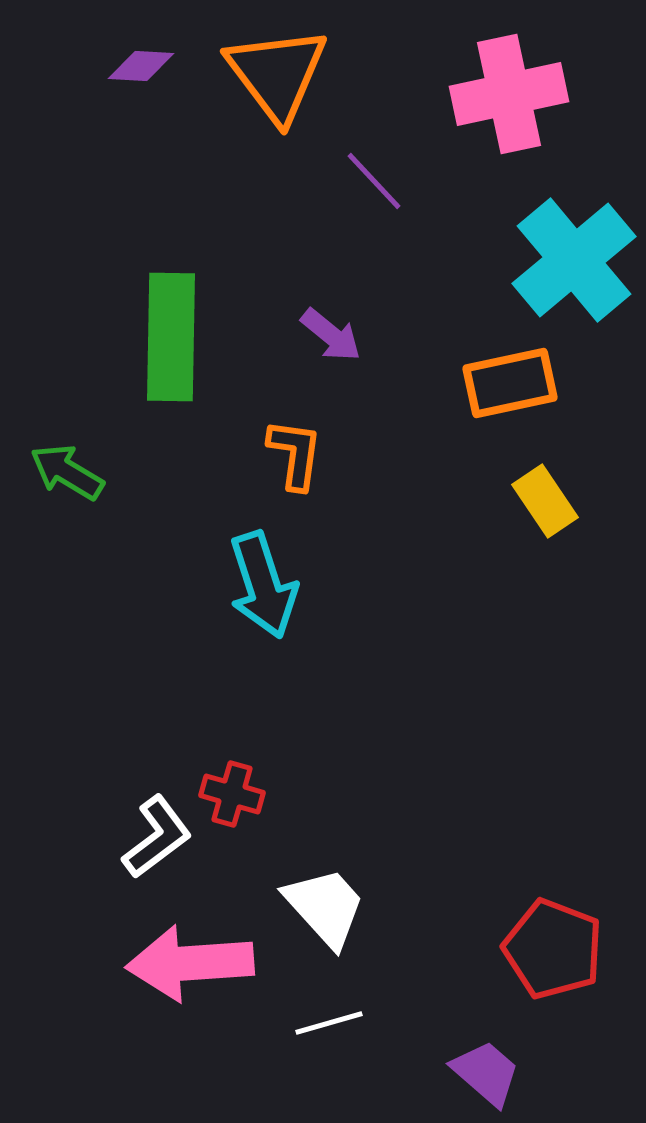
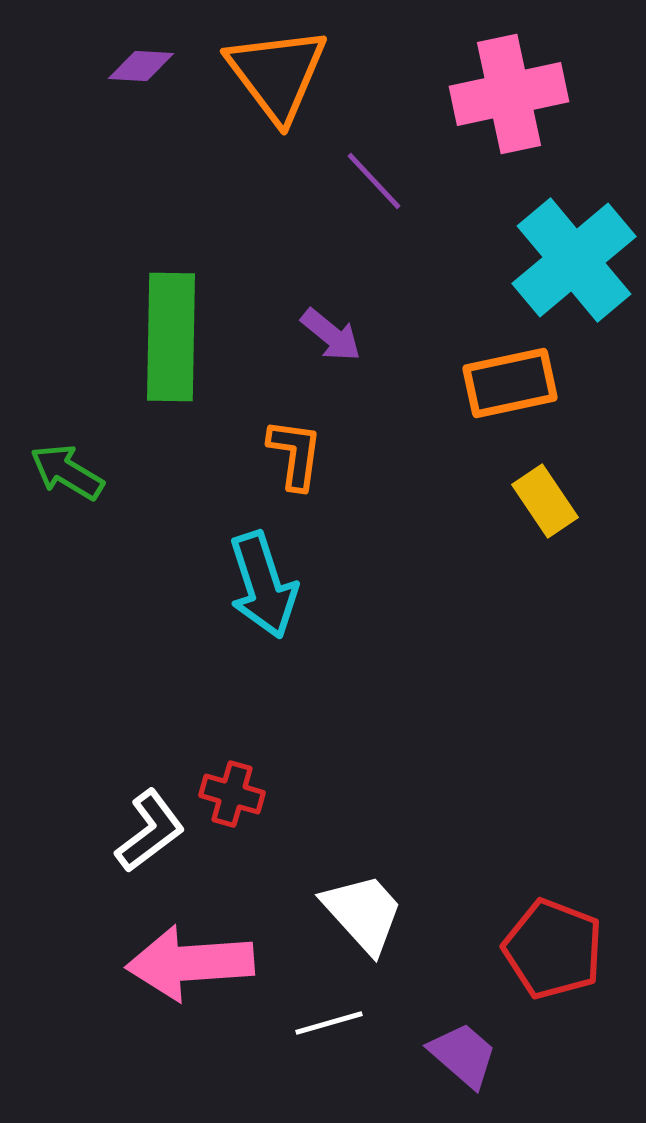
white L-shape: moved 7 px left, 6 px up
white trapezoid: moved 38 px right, 6 px down
purple trapezoid: moved 23 px left, 18 px up
